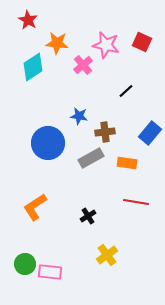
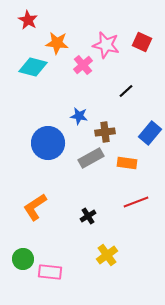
cyan diamond: rotated 48 degrees clockwise
red line: rotated 30 degrees counterclockwise
green circle: moved 2 px left, 5 px up
